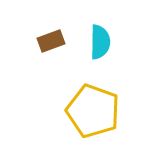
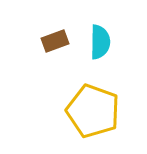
brown rectangle: moved 4 px right
